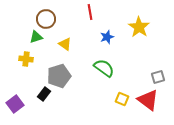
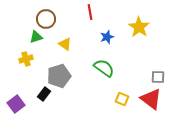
yellow cross: rotated 24 degrees counterclockwise
gray square: rotated 16 degrees clockwise
red triangle: moved 3 px right, 1 px up
purple square: moved 1 px right
